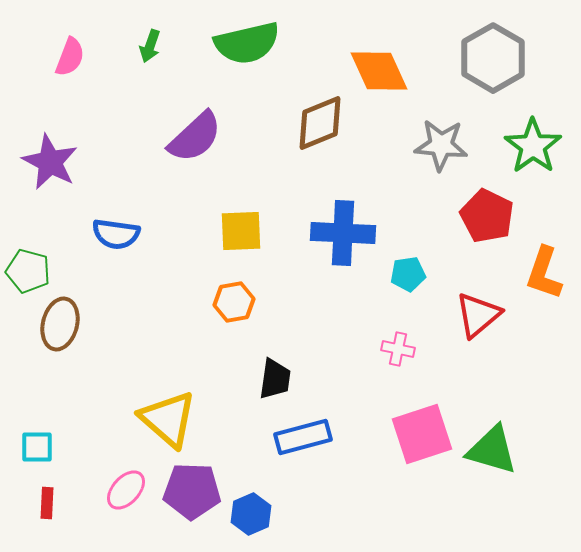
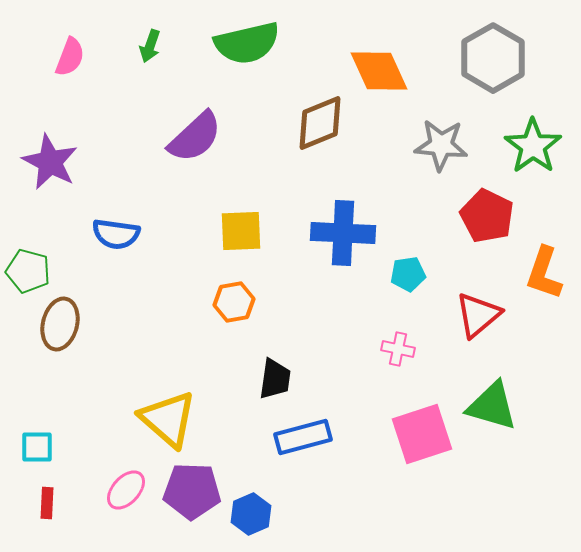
green triangle: moved 44 px up
